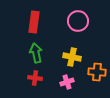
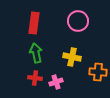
red rectangle: moved 1 px down
orange cross: moved 1 px right
pink cross: moved 11 px left
